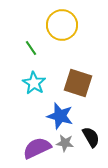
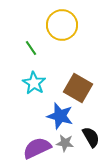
brown square: moved 5 px down; rotated 12 degrees clockwise
